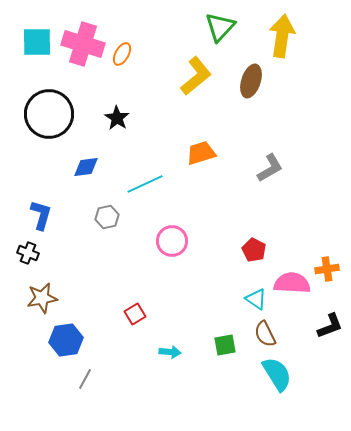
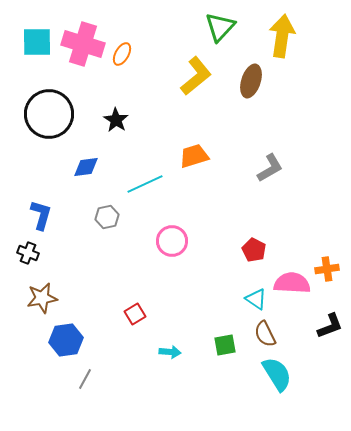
black star: moved 1 px left, 2 px down
orange trapezoid: moved 7 px left, 3 px down
